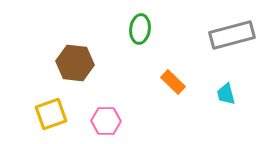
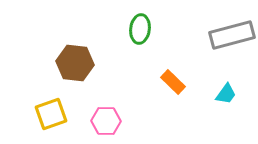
cyan trapezoid: rotated 130 degrees counterclockwise
